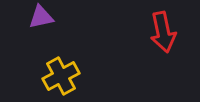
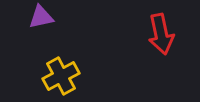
red arrow: moved 2 px left, 2 px down
